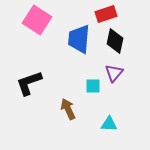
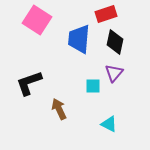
black diamond: moved 1 px down
brown arrow: moved 9 px left
cyan triangle: rotated 24 degrees clockwise
